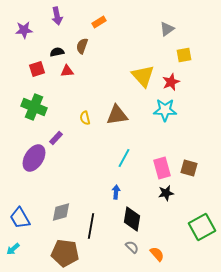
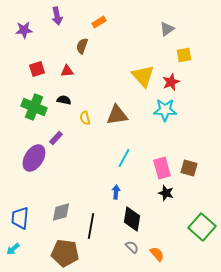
black semicircle: moved 7 px right, 48 px down; rotated 24 degrees clockwise
black star: rotated 28 degrees clockwise
blue trapezoid: rotated 35 degrees clockwise
green square: rotated 20 degrees counterclockwise
